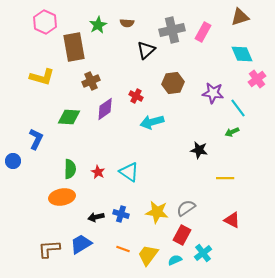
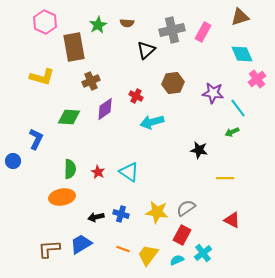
cyan semicircle: moved 2 px right
